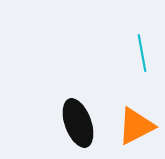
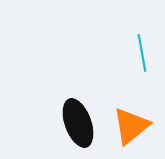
orange triangle: moved 5 px left; rotated 12 degrees counterclockwise
